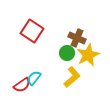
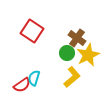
brown cross: rotated 12 degrees clockwise
cyan semicircle: rotated 21 degrees counterclockwise
